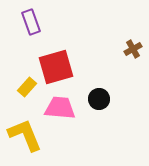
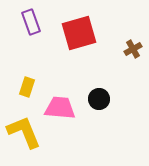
red square: moved 23 px right, 34 px up
yellow rectangle: rotated 24 degrees counterclockwise
yellow L-shape: moved 1 px left, 3 px up
